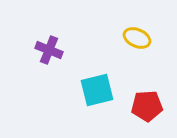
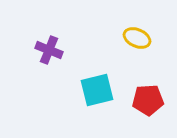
red pentagon: moved 1 px right, 6 px up
